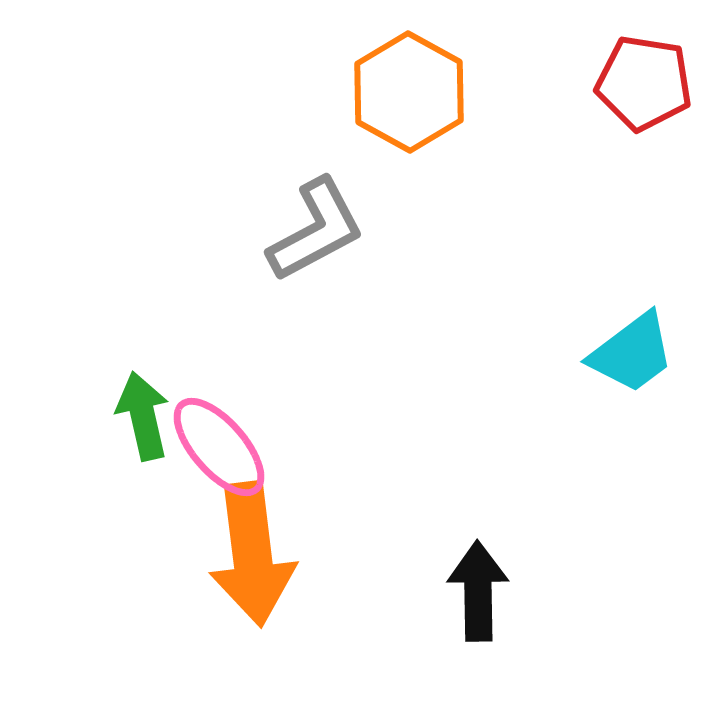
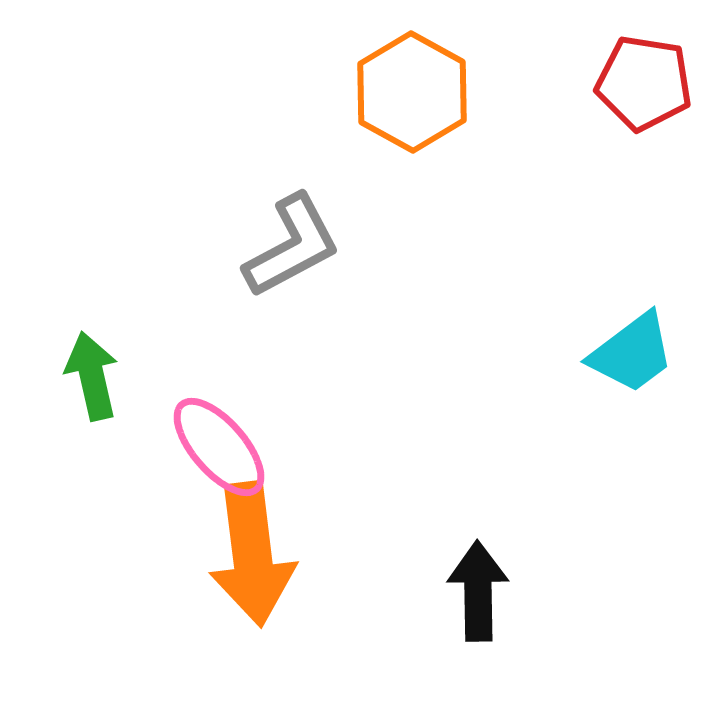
orange hexagon: moved 3 px right
gray L-shape: moved 24 px left, 16 px down
green arrow: moved 51 px left, 40 px up
